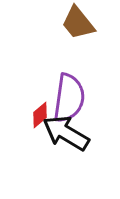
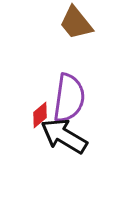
brown trapezoid: moved 2 px left
black arrow: moved 2 px left, 3 px down
